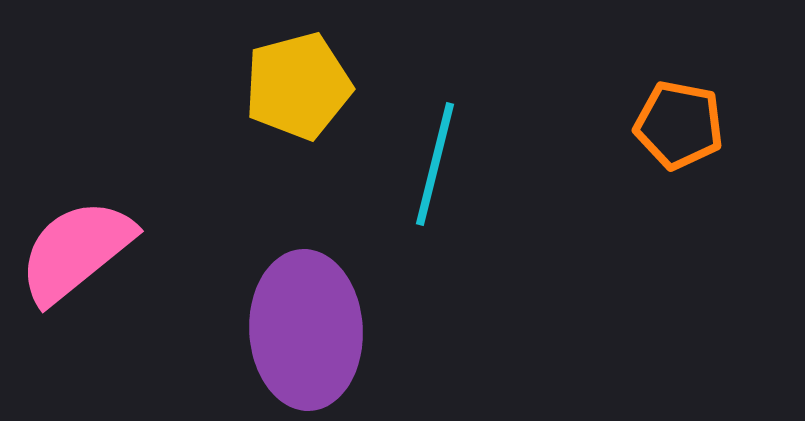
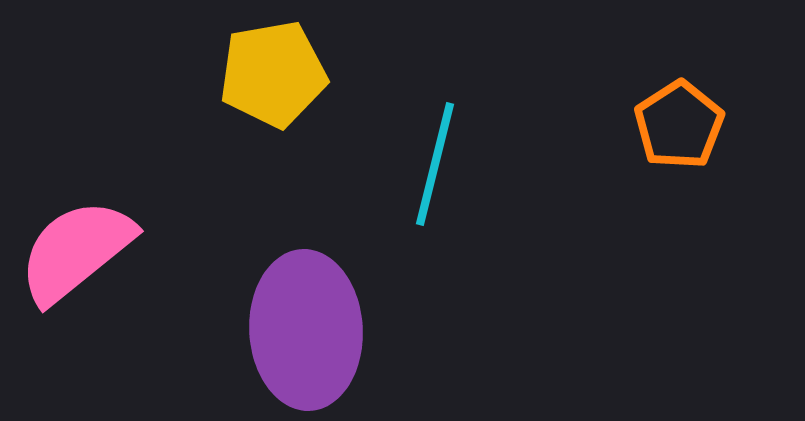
yellow pentagon: moved 25 px left, 12 px up; rotated 5 degrees clockwise
orange pentagon: rotated 28 degrees clockwise
